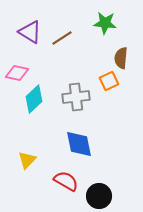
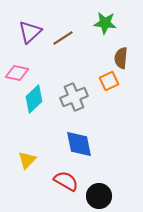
purple triangle: rotated 45 degrees clockwise
brown line: moved 1 px right
gray cross: moved 2 px left; rotated 16 degrees counterclockwise
